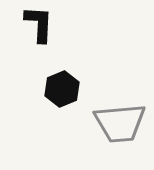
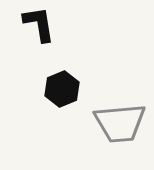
black L-shape: rotated 12 degrees counterclockwise
